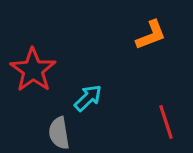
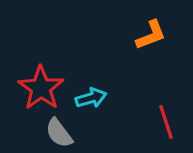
red star: moved 8 px right, 18 px down
cyan arrow: moved 3 px right; rotated 28 degrees clockwise
gray semicircle: rotated 28 degrees counterclockwise
